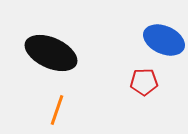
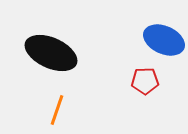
red pentagon: moved 1 px right, 1 px up
